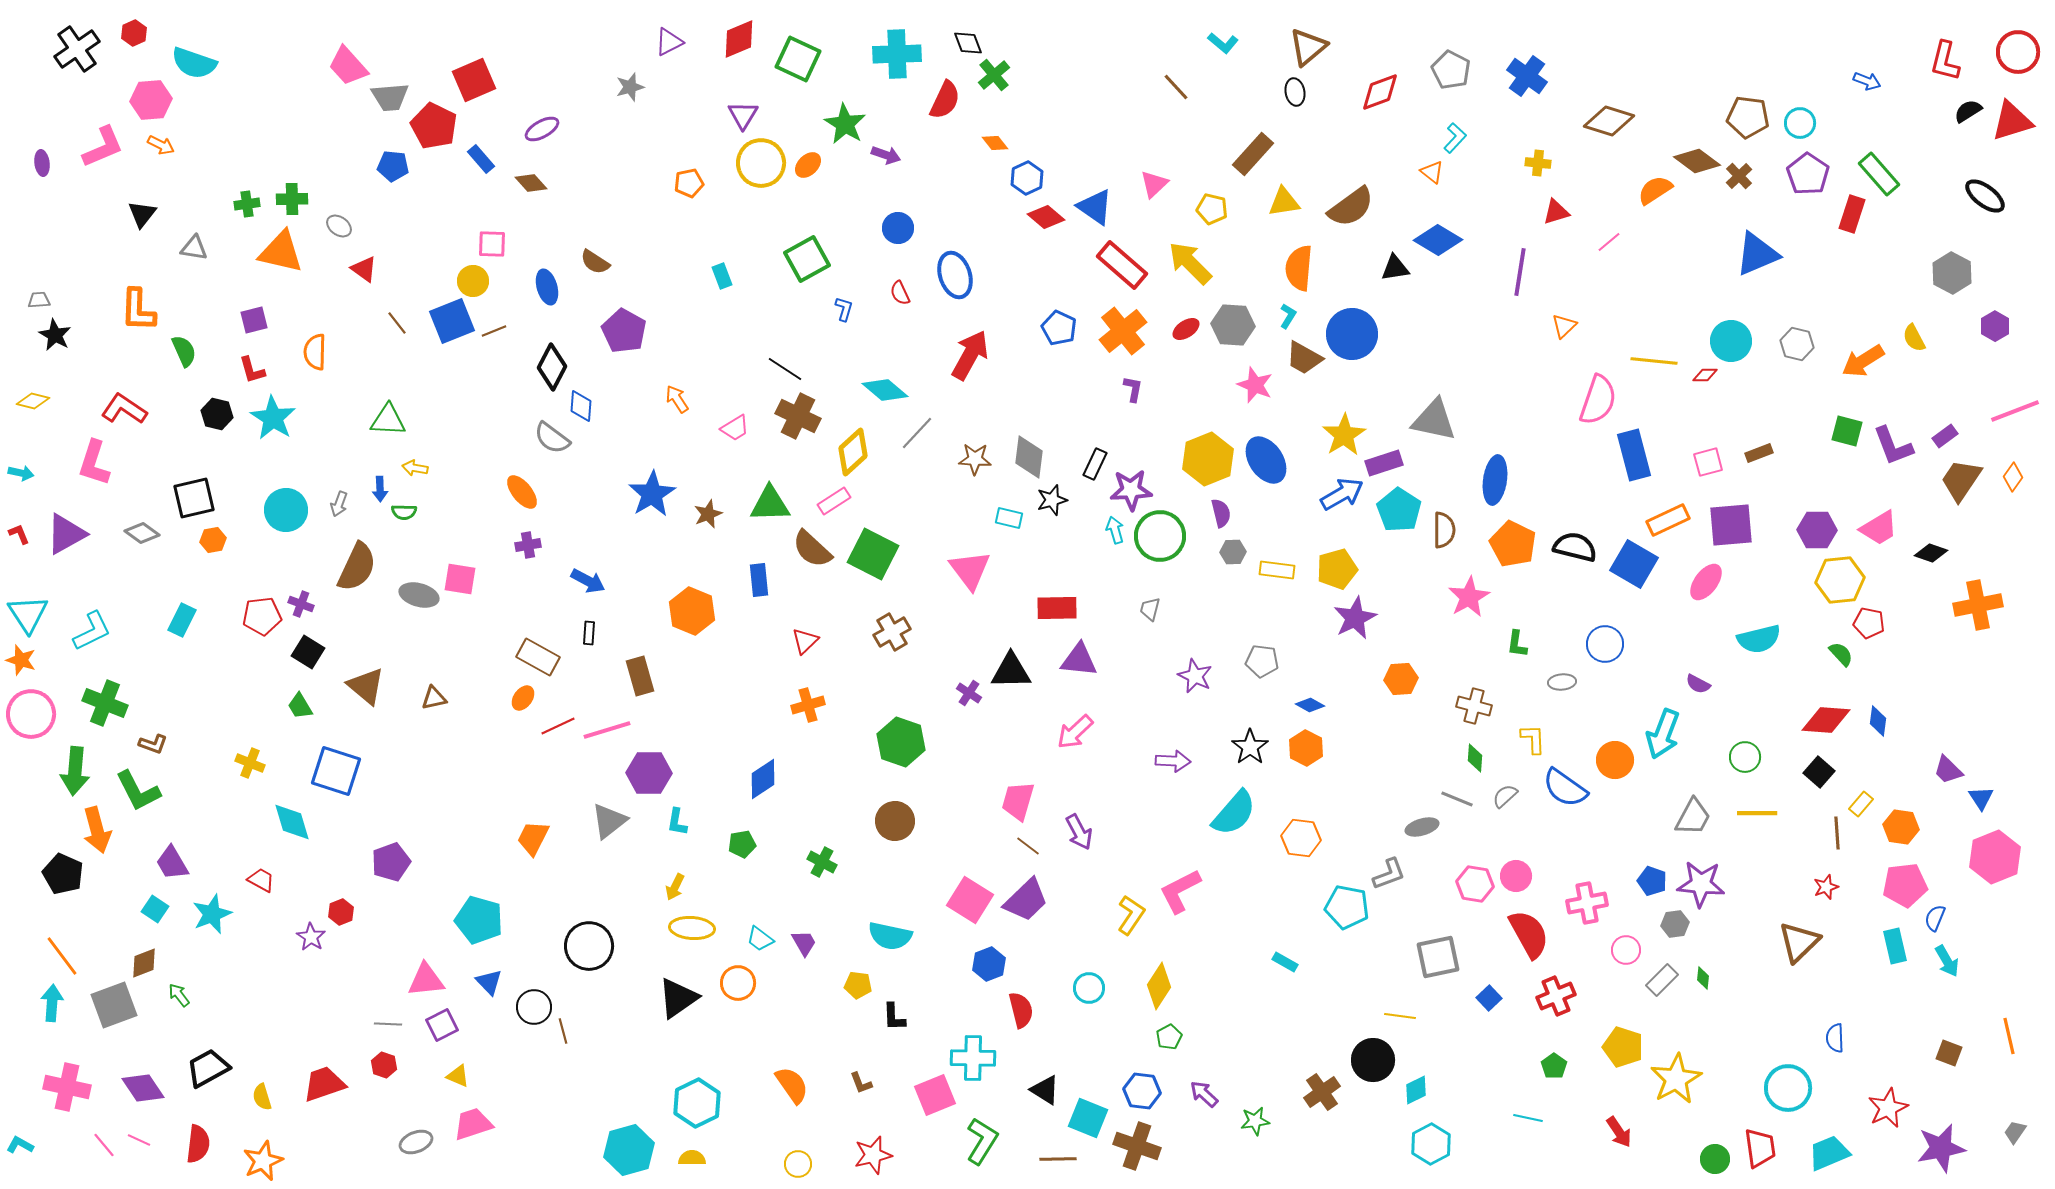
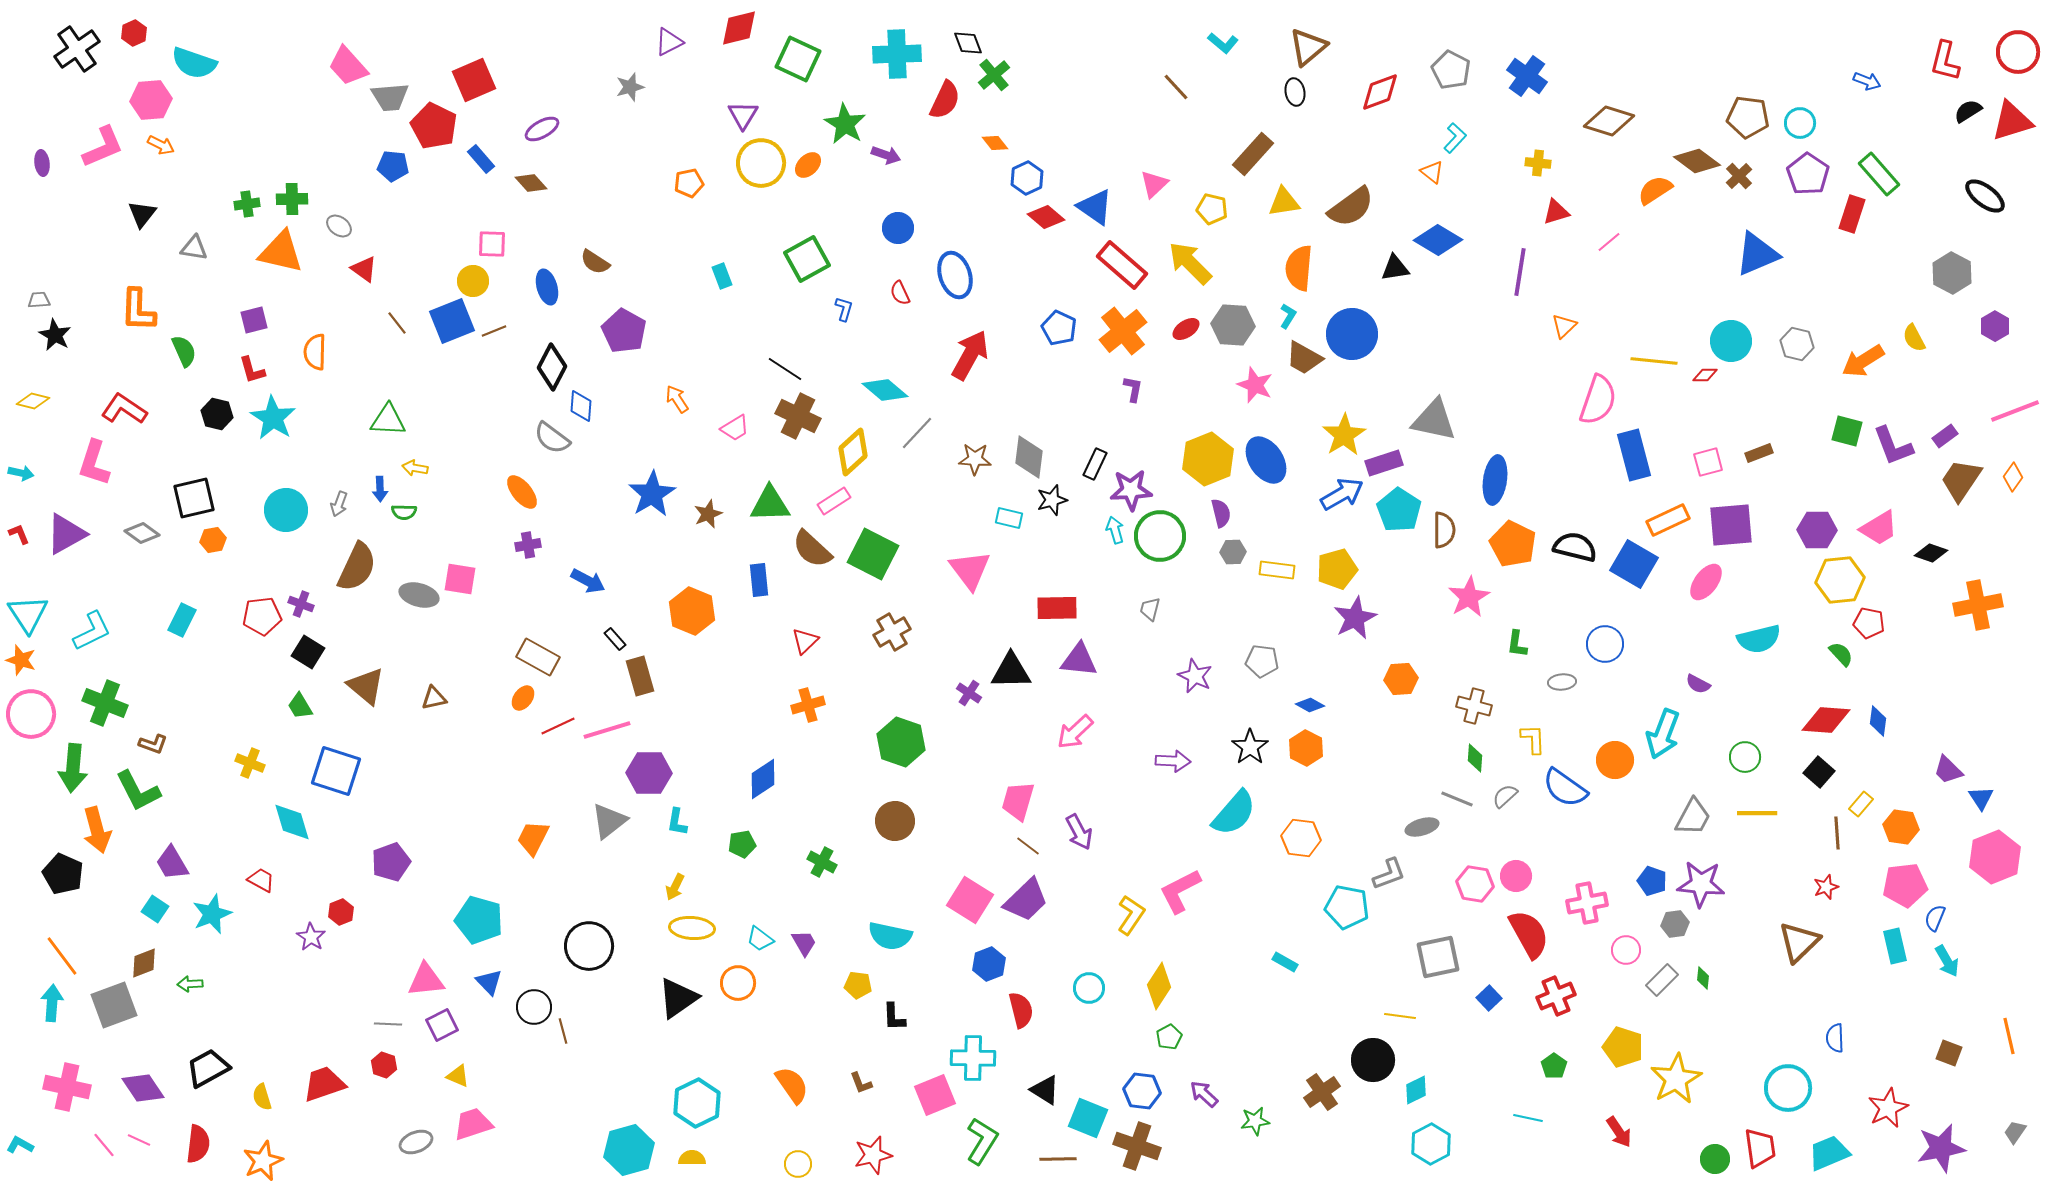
red diamond at (739, 39): moved 11 px up; rotated 9 degrees clockwise
black rectangle at (589, 633): moved 26 px right, 6 px down; rotated 45 degrees counterclockwise
green arrow at (75, 771): moved 2 px left, 3 px up
green arrow at (179, 995): moved 11 px right, 11 px up; rotated 55 degrees counterclockwise
